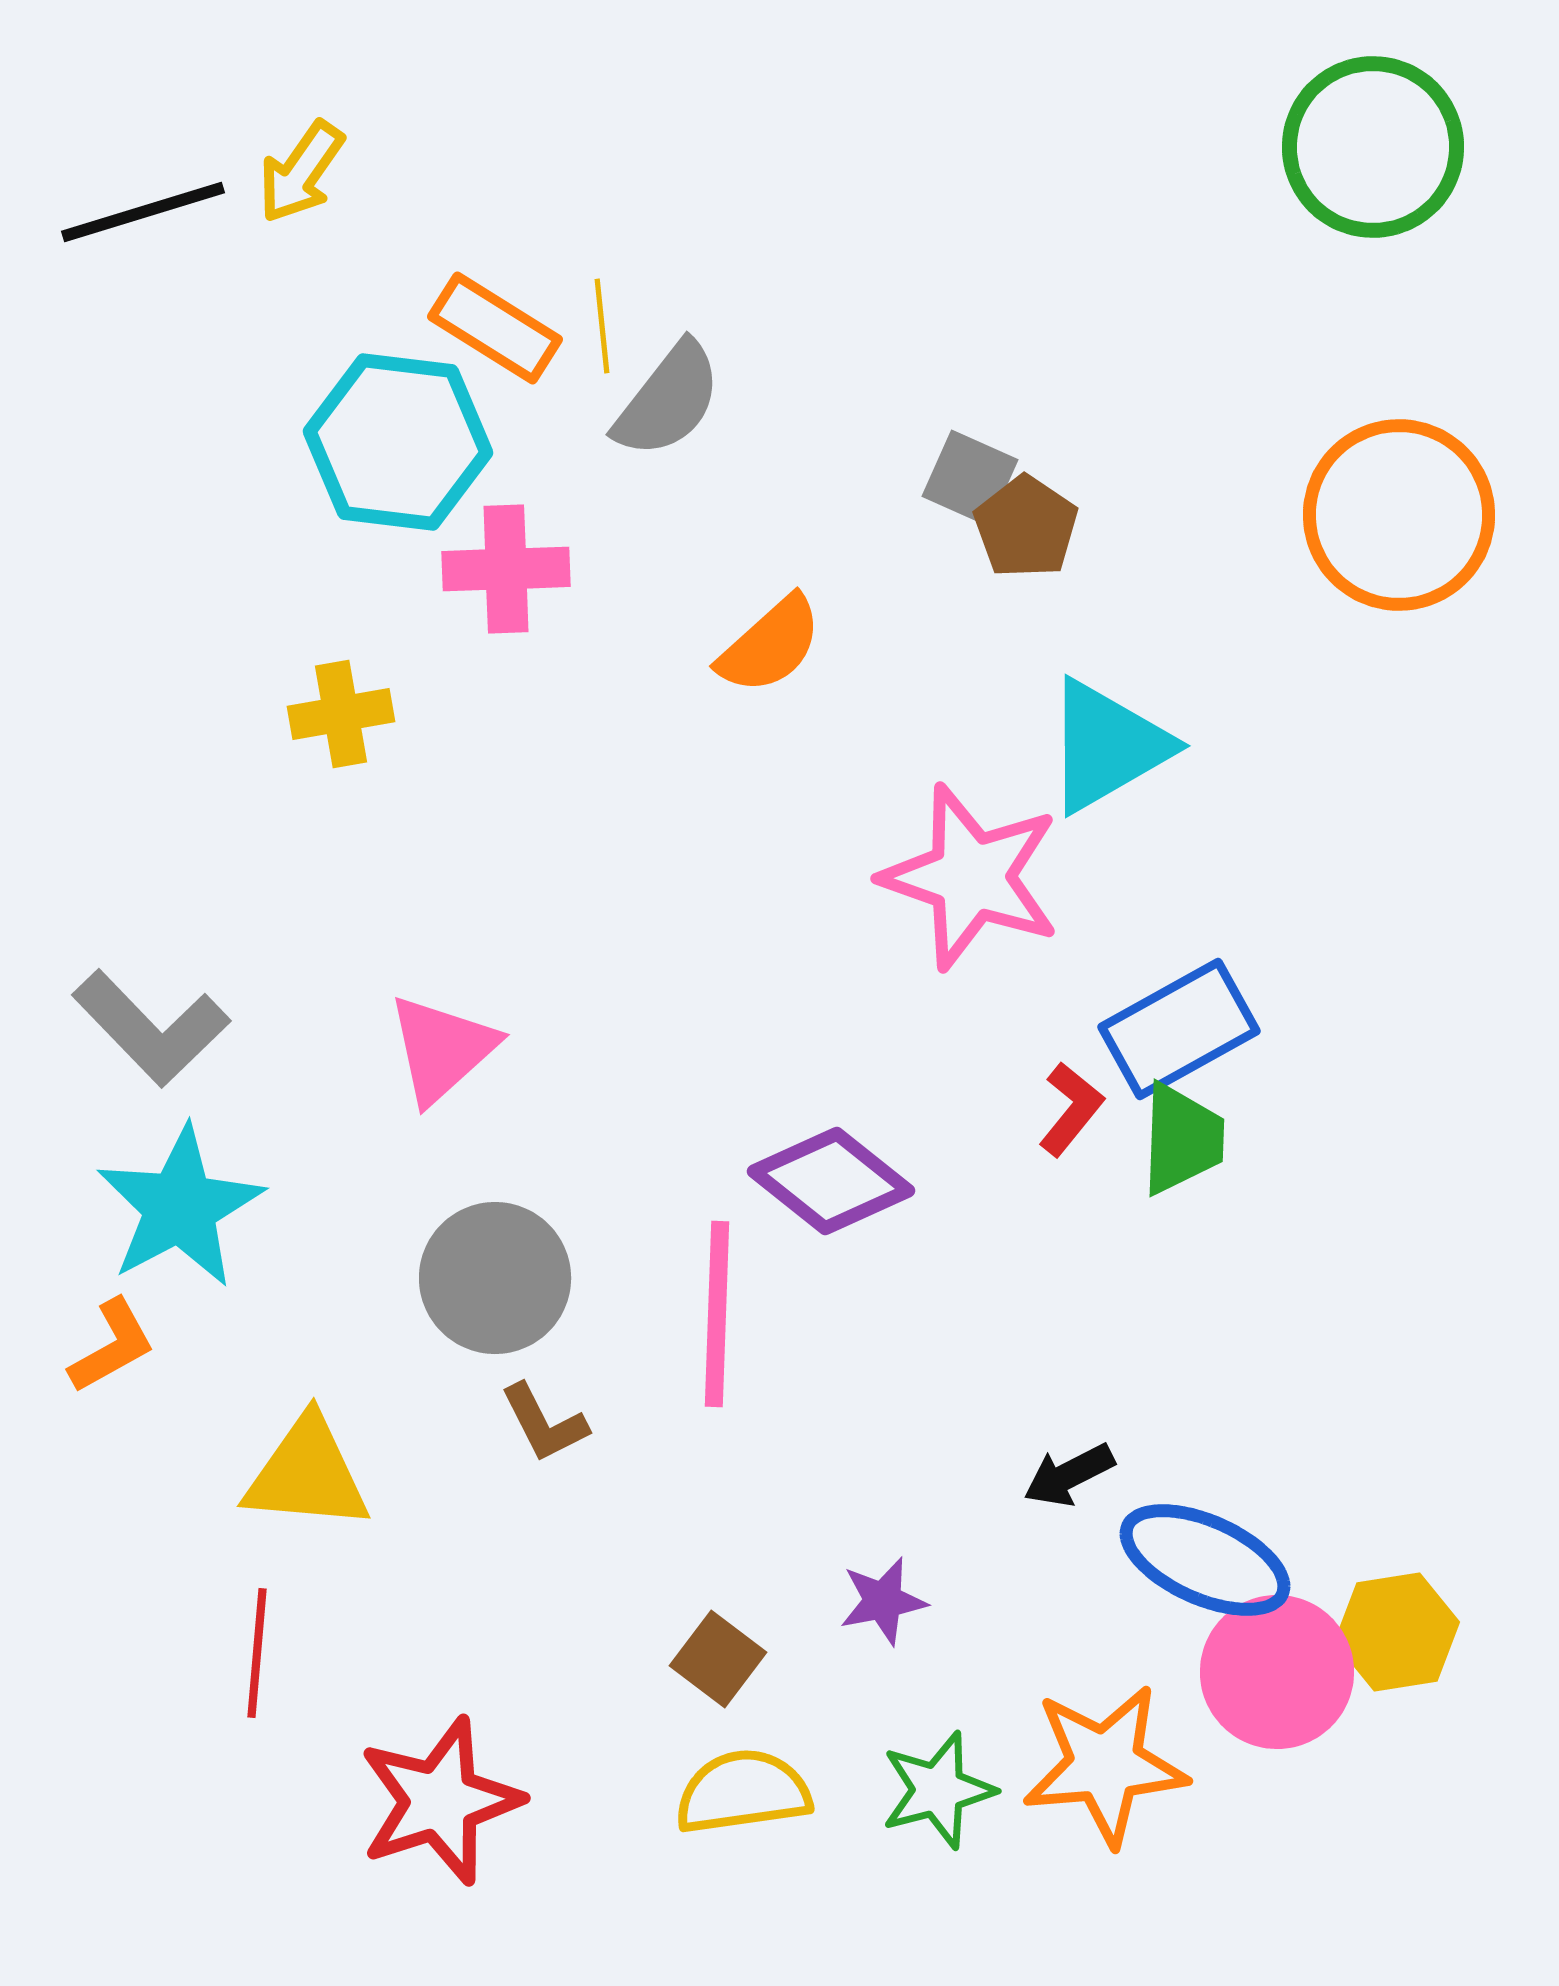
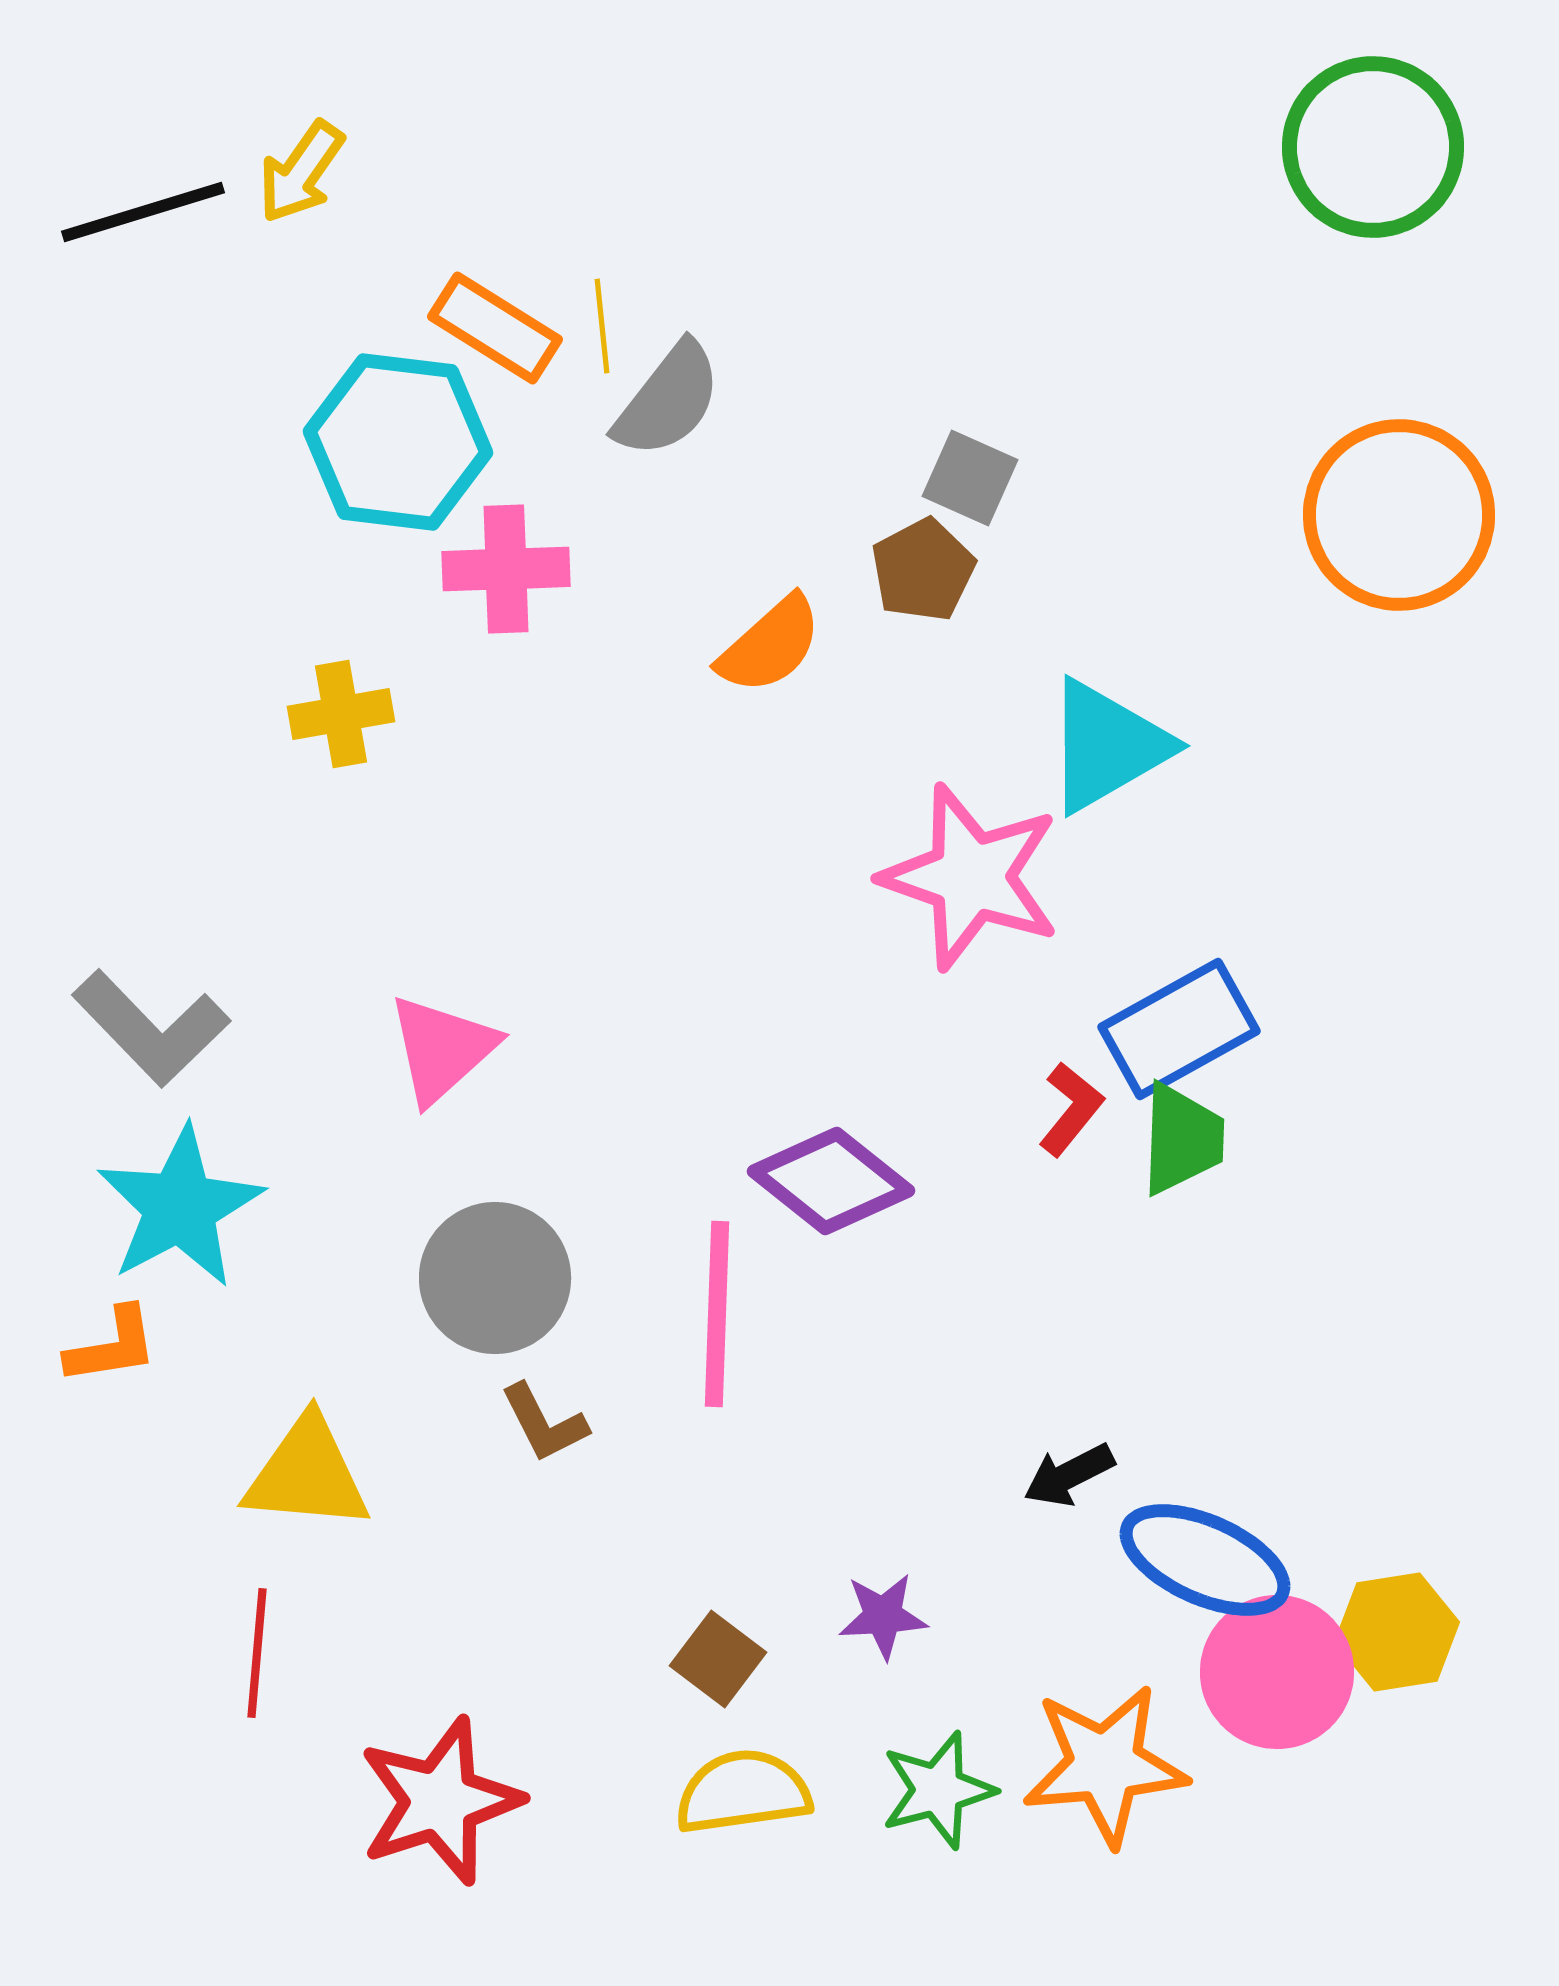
brown pentagon: moved 103 px left, 43 px down; rotated 10 degrees clockwise
orange L-shape: rotated 20 degrees clockwise
purple star: moved 15 px down; rotated 8 degrees clockwise
